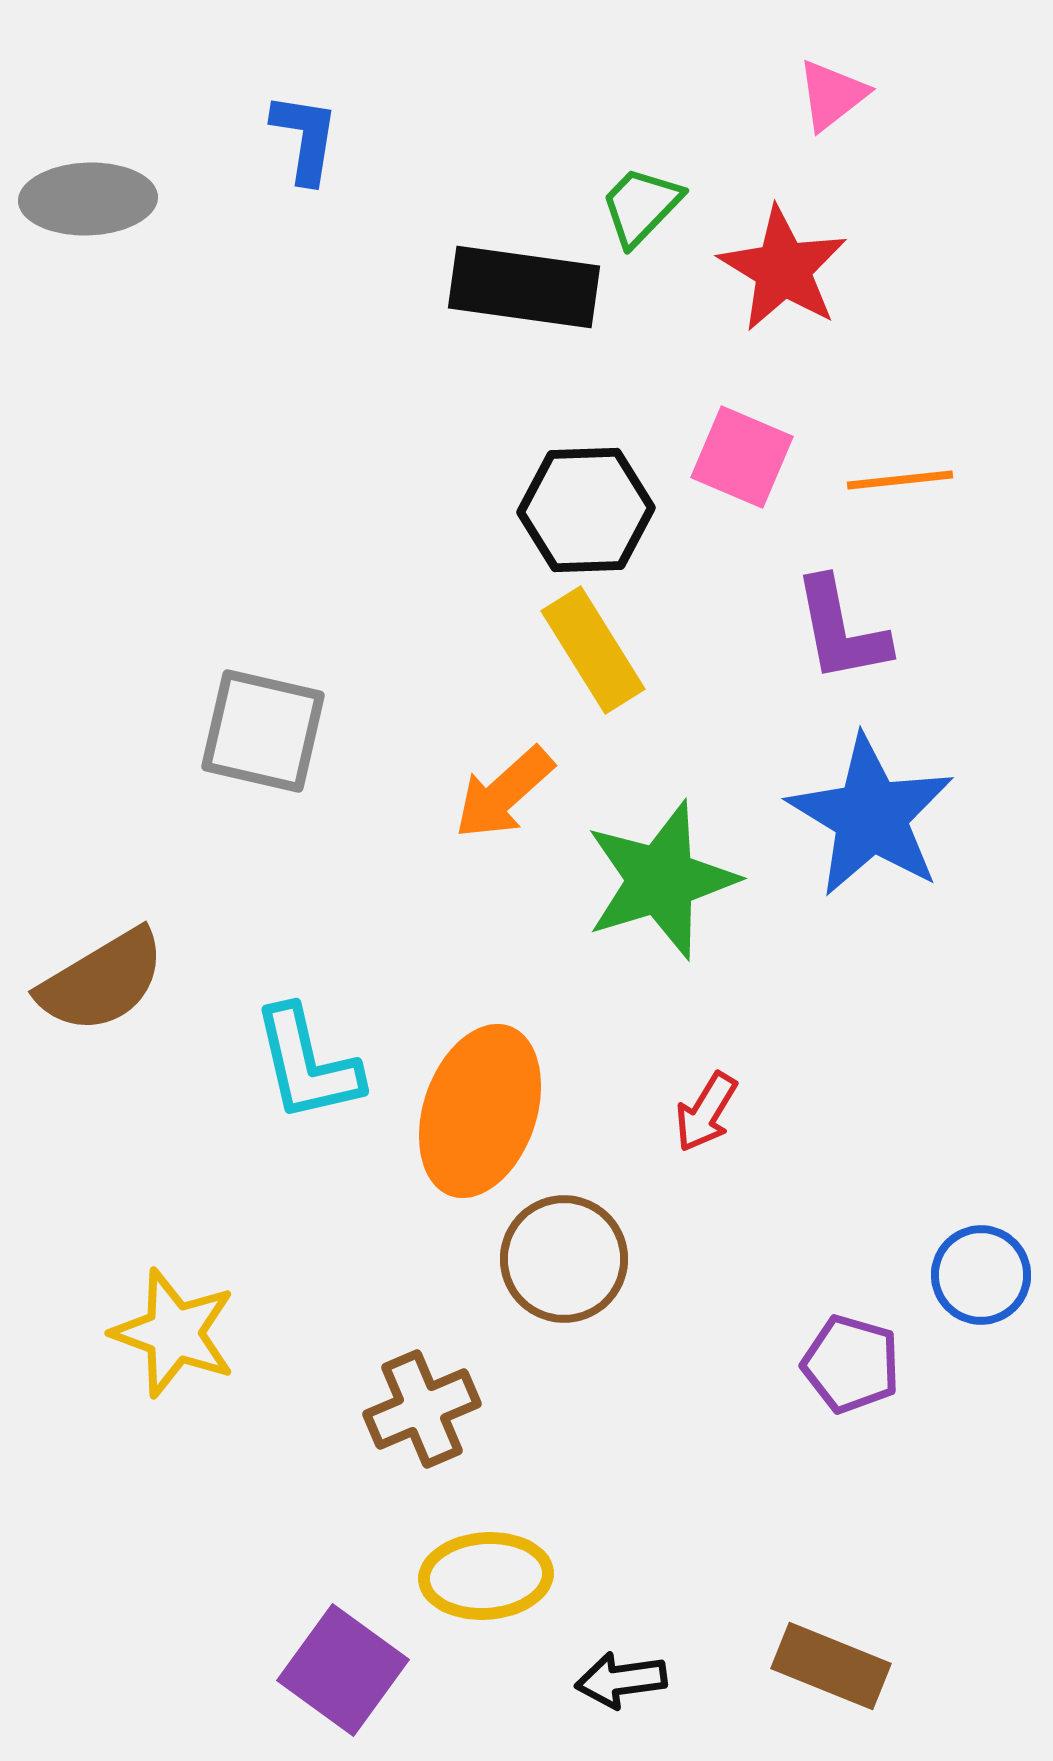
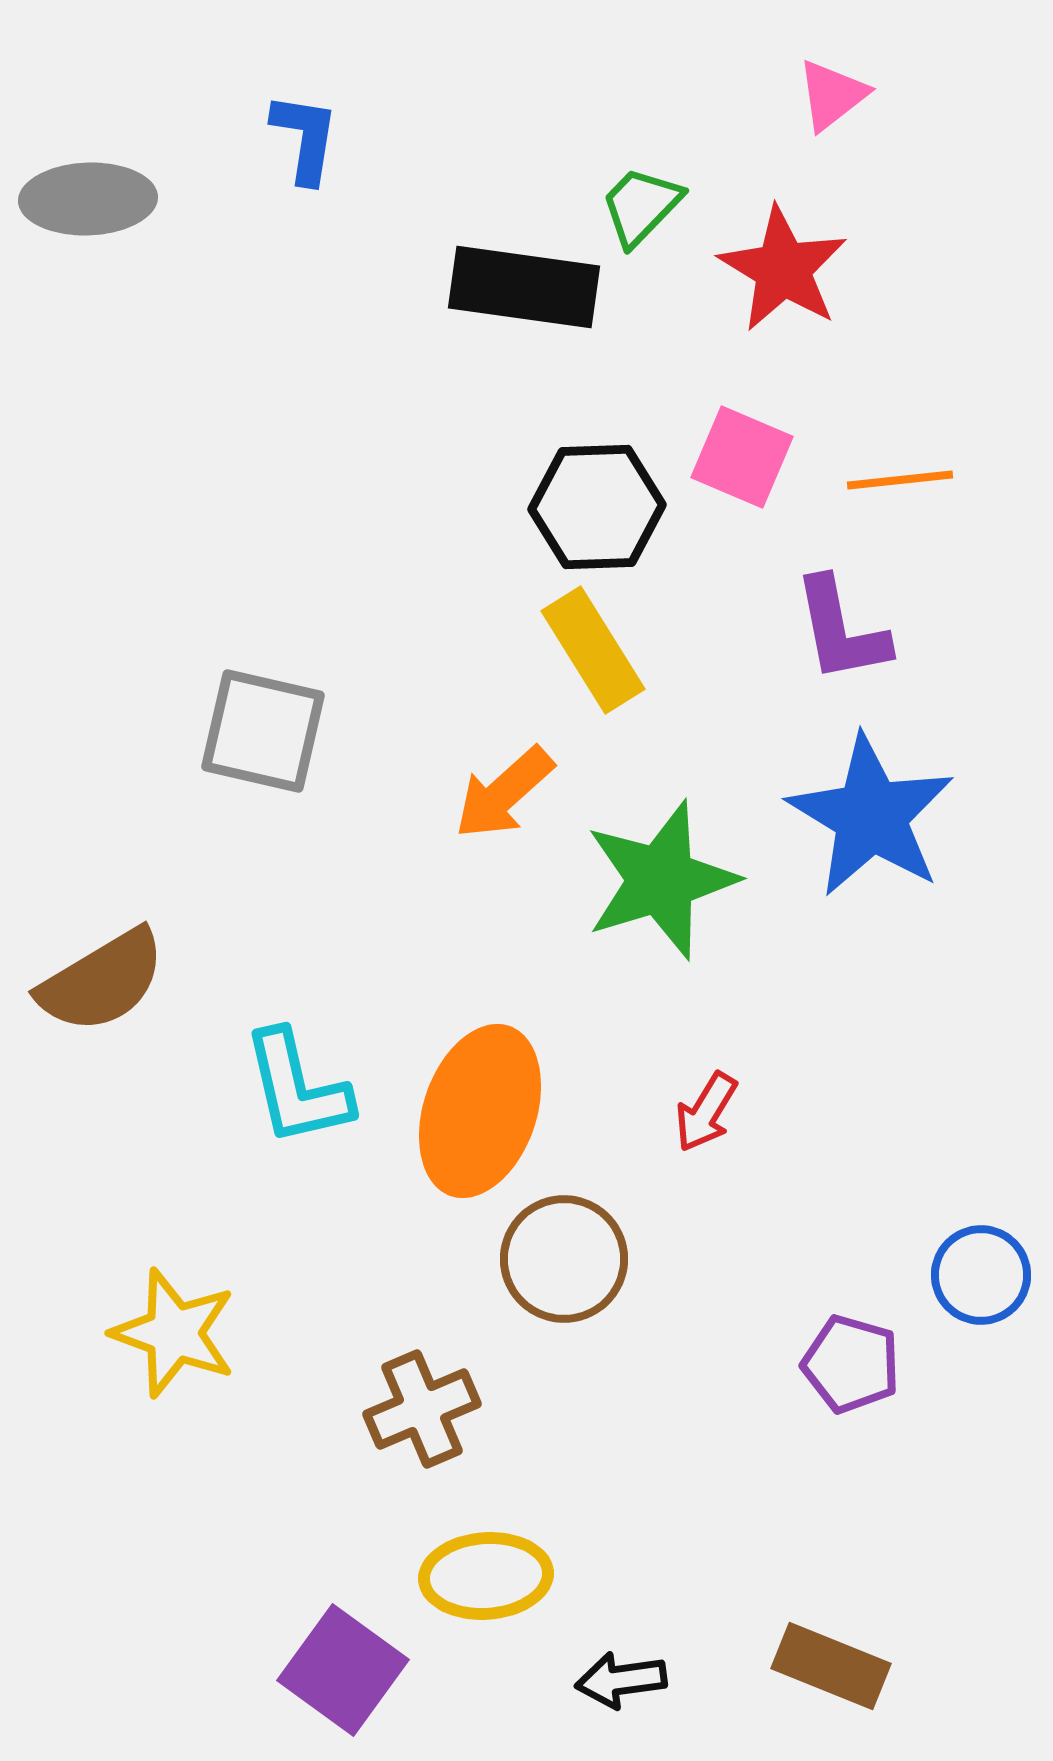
black hexagon: moved 11 px right, 3 px up
cyan L-shape: moved 10 px left, 24 px down
